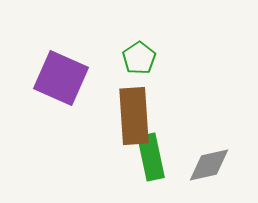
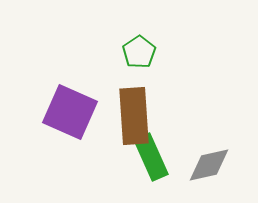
green pentagon: moved 6 px up
purple square: moved 9 px right, 34 px down
green rectangle: rotated 12 degrees counterclockwise
